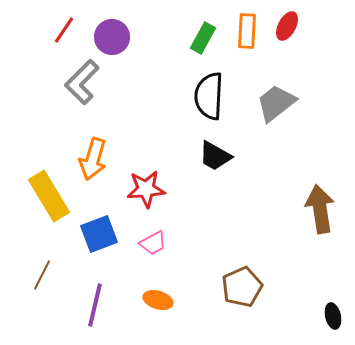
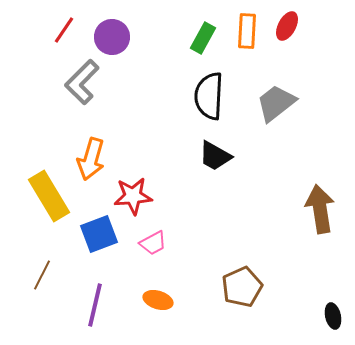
orange arrow: moved 2 px left
red star: moved 13 px left, 7 px down
